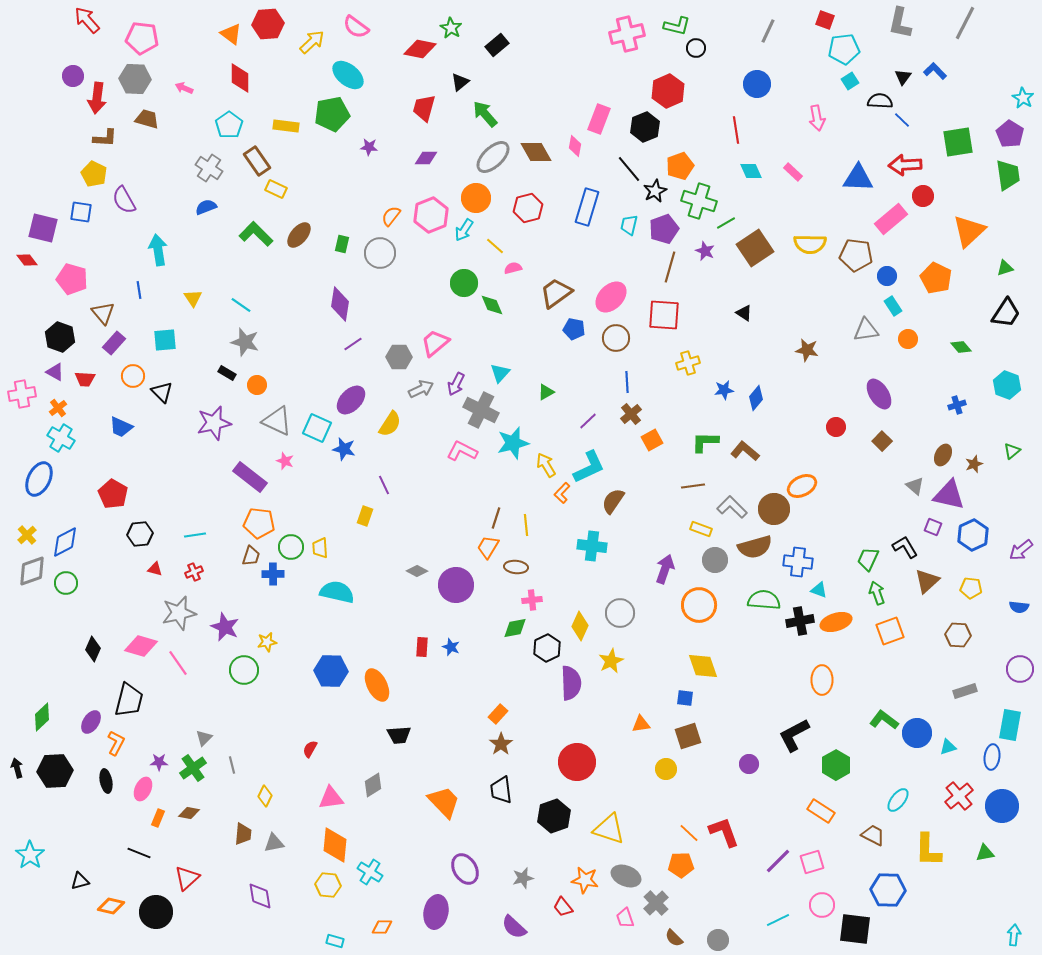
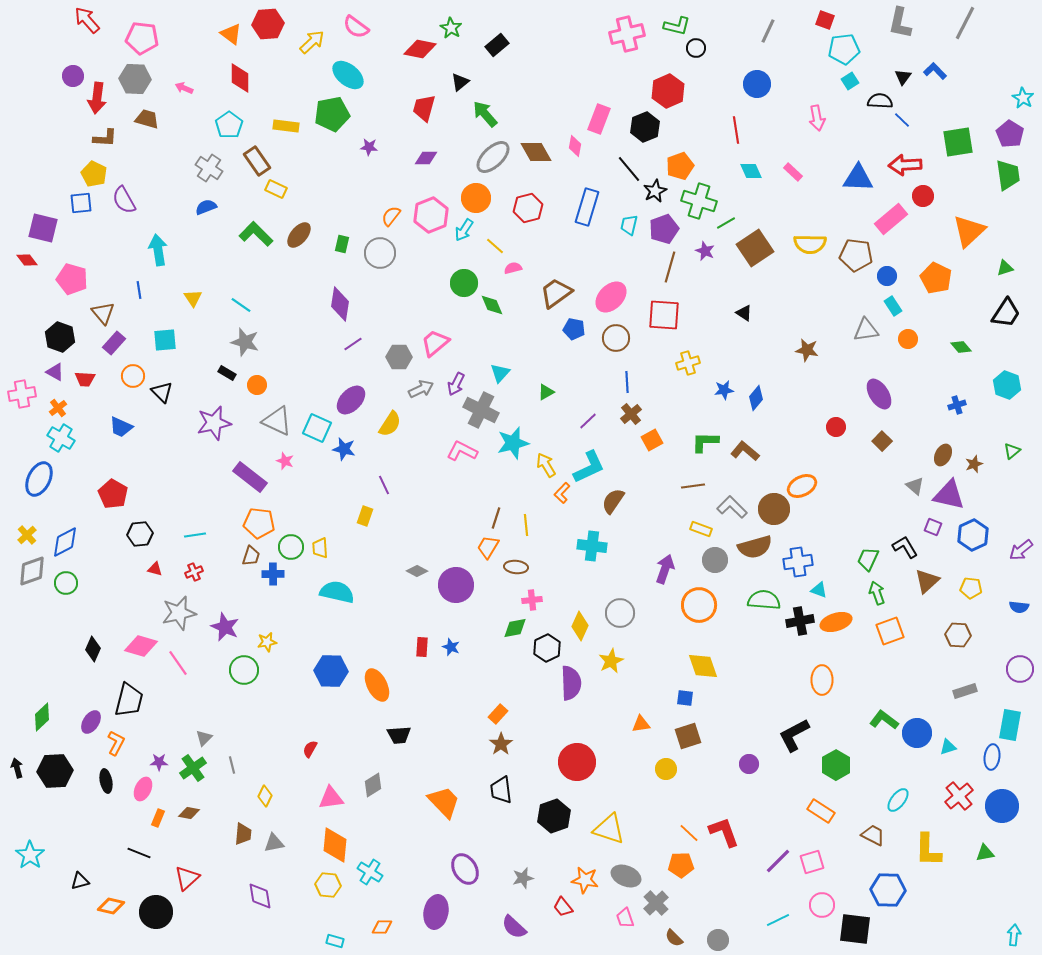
blue square at (81, 212): moved 9 px up; rotated 15 degrees counterclockwise
blue cross at (798, 562): rotated 16 degrees counterclockwise
